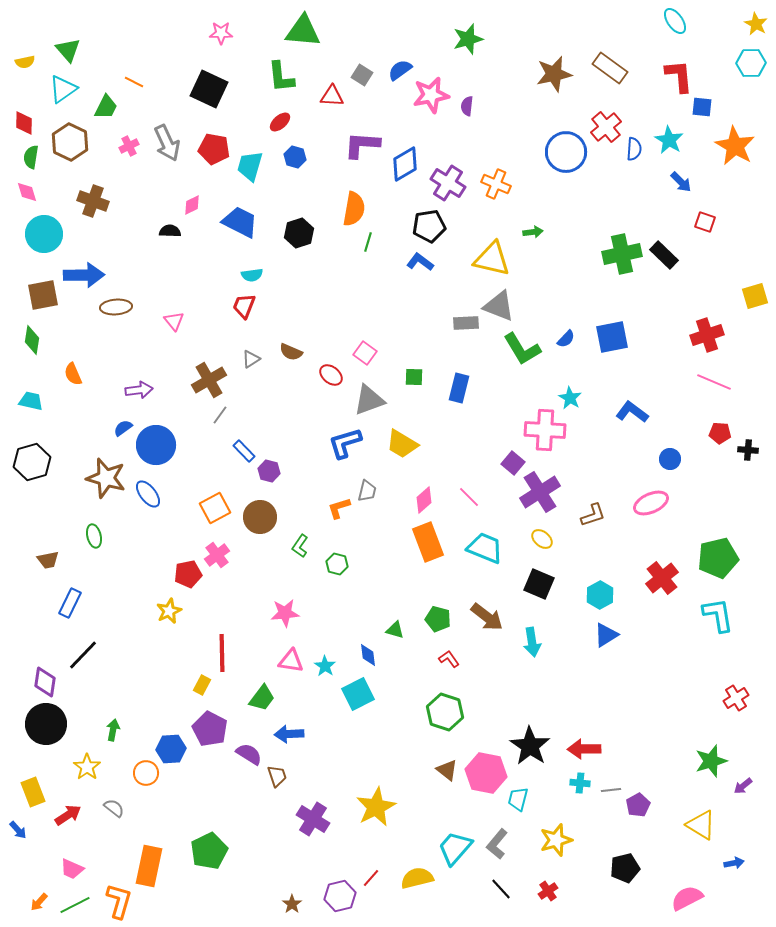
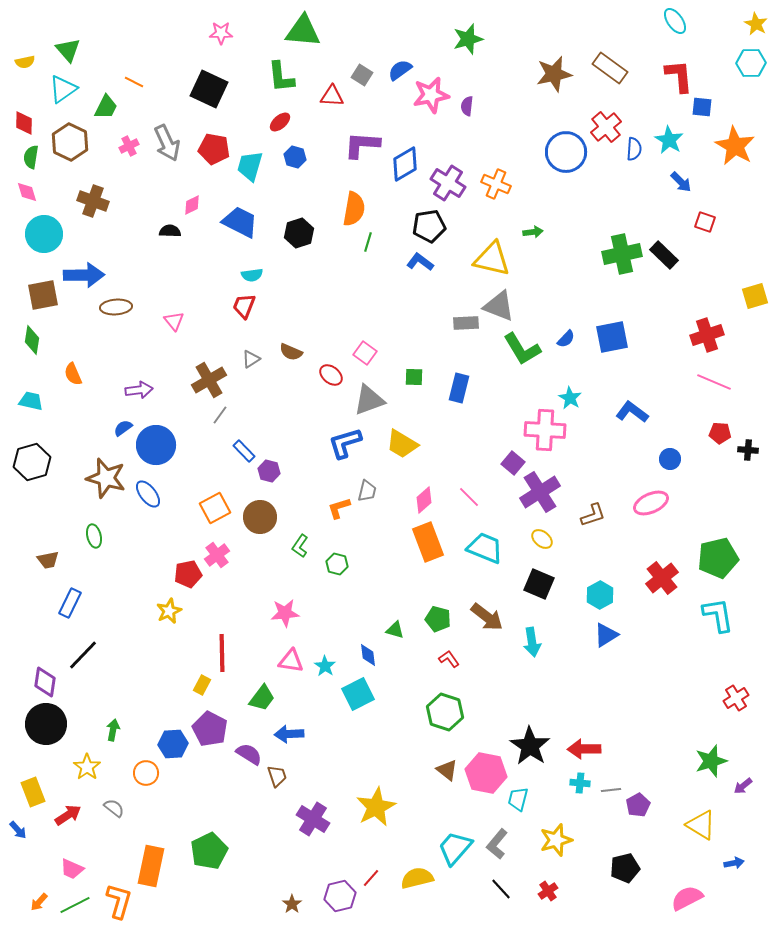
blue hexagon at (171, 749): moved 2 px right, 5 px up
orange rectangle at (149, 866): moved 2 px right
